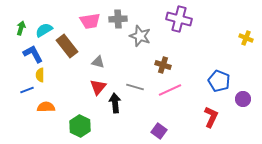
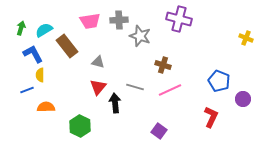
gray cross: moved 1 px right, 1 px down
